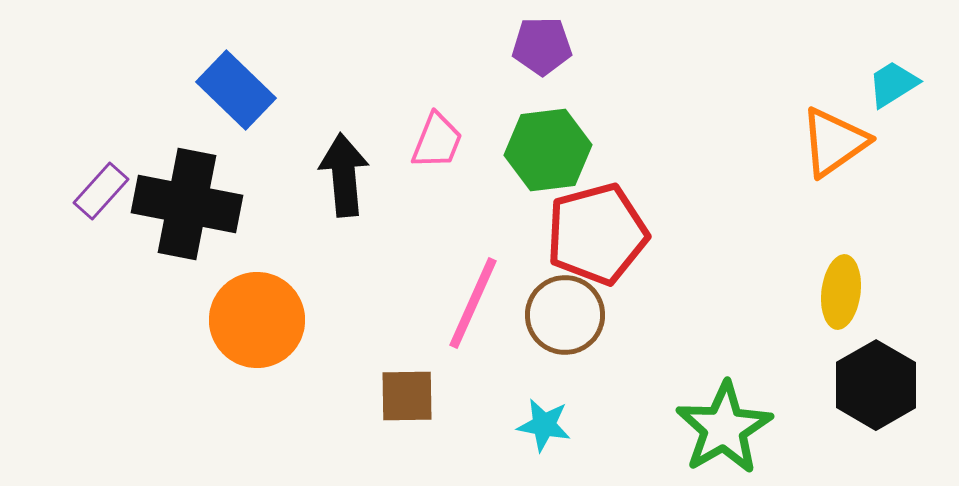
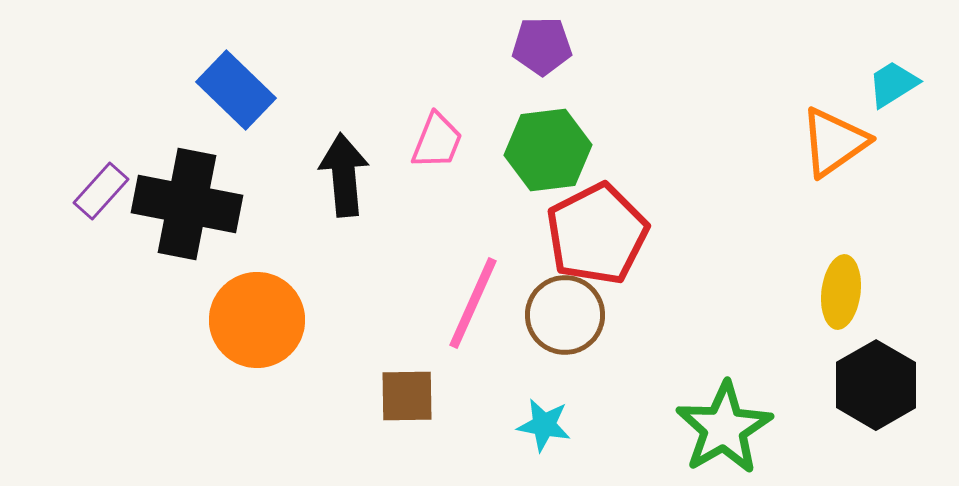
red pentagon: rotated 12 degrees counterclockwise
